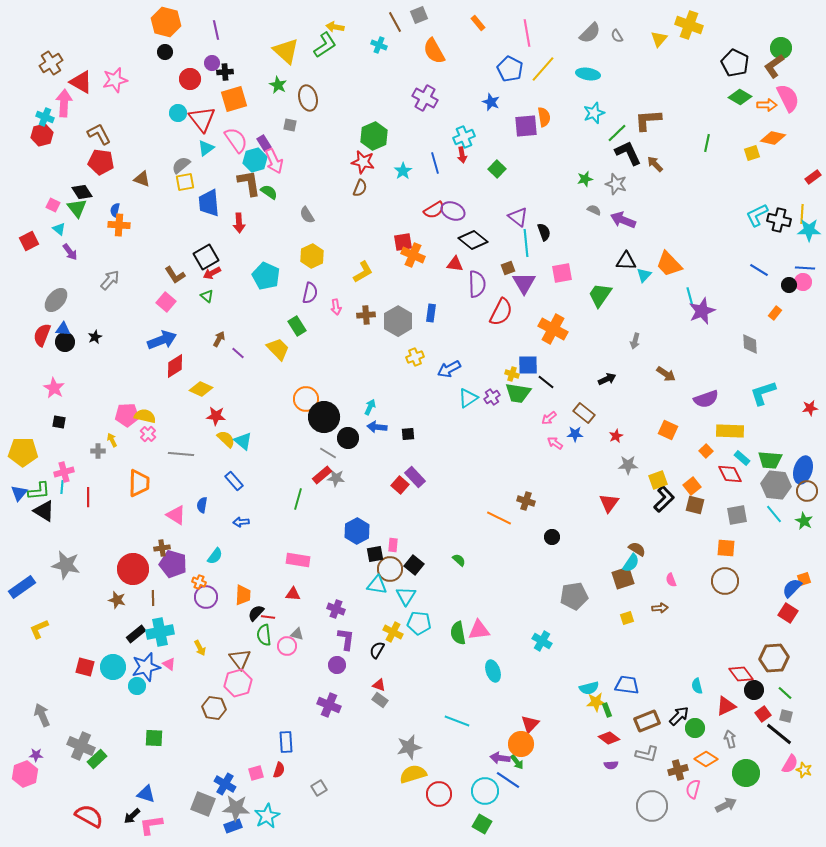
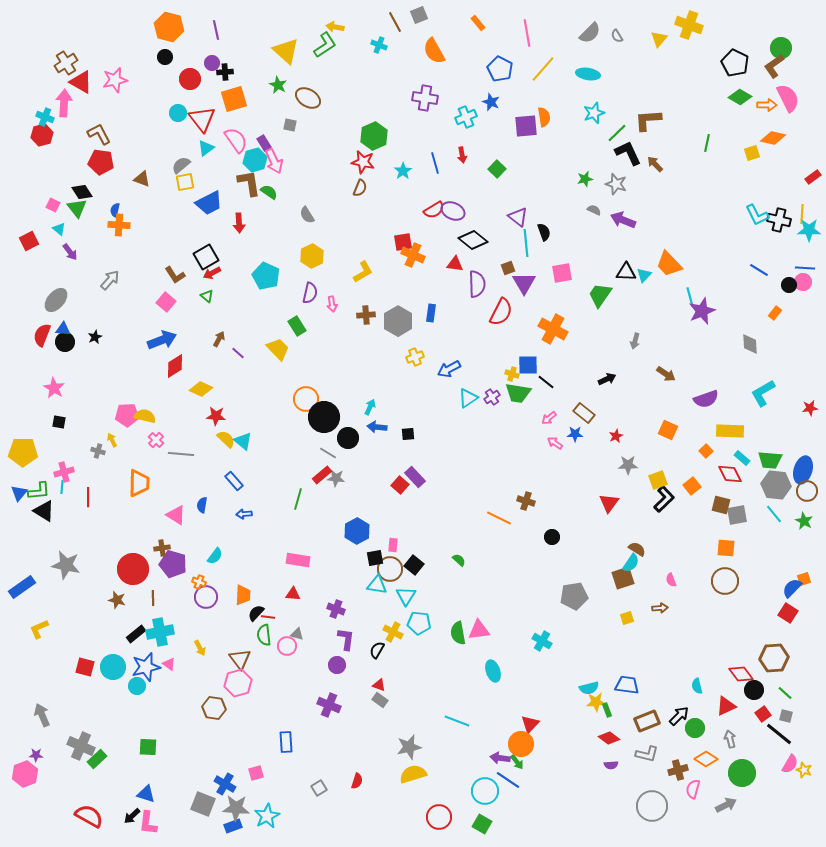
orange hexagon at (166, 22): moved 3 px right, 5 px down
black circle at (165, 52): moved 5 px down
brown cross at (51, 63): moved 15 px right
blue pentagon at (510, 69): moved 10 px left
brown ellipse at (308, 98): rotated 45 degrees counterclockwise
purple cross at (425, 98): rotated 20 degrees counterclockwise
cyan cross at (464, 137): moved 2 px right, 20 px up
blue trapezoid at (209, 203): rotated 112 degrees counterclockwise
cyan L-shape at (757, 215): rotated 90 degrees counterclockwise
black triangle at (626, 261): moved 11 px down
pink arrow at (336, 307): moved 4 px left, 3 px up
cyan L-shape at (763, 393): rotated 12 degrees counterclockwise
pink cross at (148, 434): moved 8 px right, 6 px down
gray cross at (98, 451): rotated 16 degrees clockwise
brown square at (695, 505): moved 26 px right
blue arrow at (241, 522): moved 3 px right, 8 px up
black square at (375, 554): moved 4 px down
green square at (154, 738): moved 6 px left, 9 px down
red semicircle at (279, 770): moved 78 px right, 11 px down
green circle at (746, 773): moved 4 px left
red circle at (439, 794): moved 23 px down
pink L-shape at (151, 825): moved 3 px left, 2 px up; rotated 75 degrees counterclockwise
